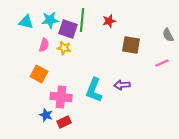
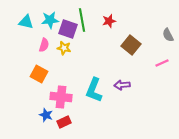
green line: rotated 15 degrees counterclockwise
brown square: rotated 30 degrees clockwise
